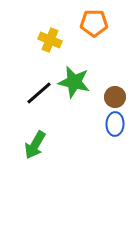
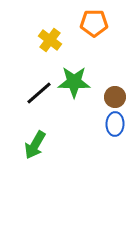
yellow cross: rotated 15 degrees clockwise
green star: rotated 12 degrees counterclockwise
